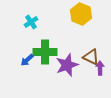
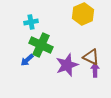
yellow hexagon: moved 2 px right; rotated 15 degrees clockwise
cyan cross: rotated 24 degrees clockwise
green cross: moved 4 px left, 7 px up; rotated 25 degrees clockwise
purple arrow: moved 5 px left, 2 px down
